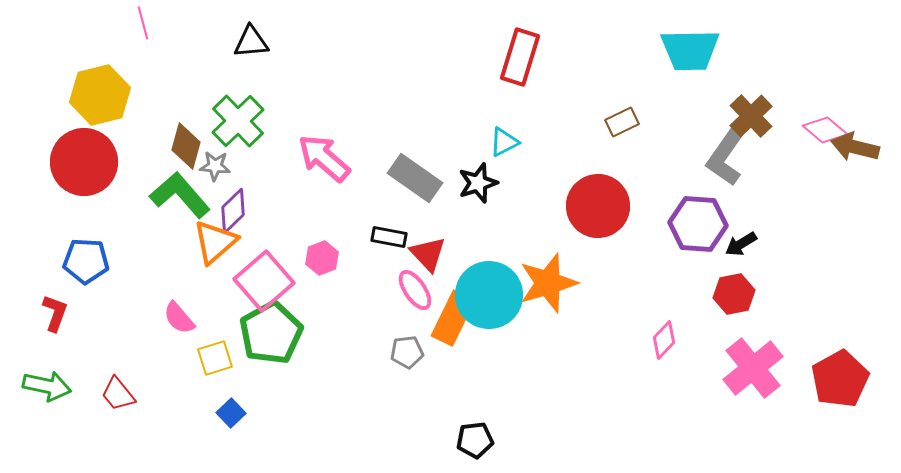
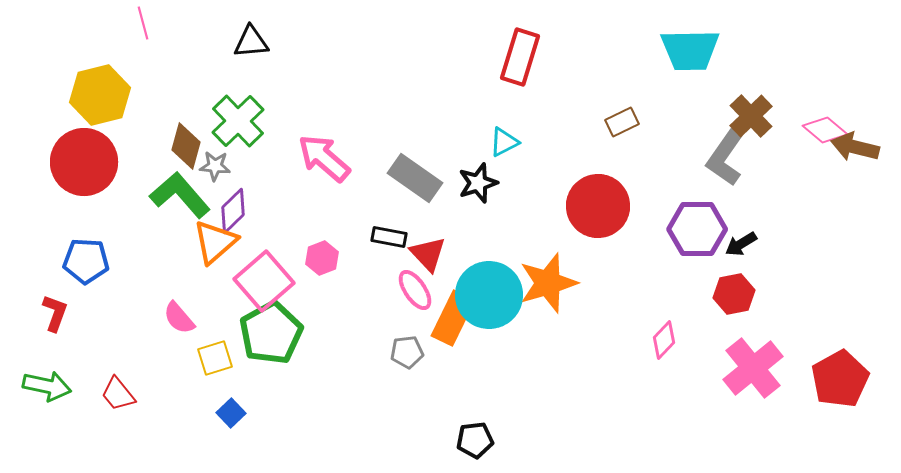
purple hexagon at (698, 224): moved 1 px left, 5 px down; rotated 4 degrees counterclockwise
